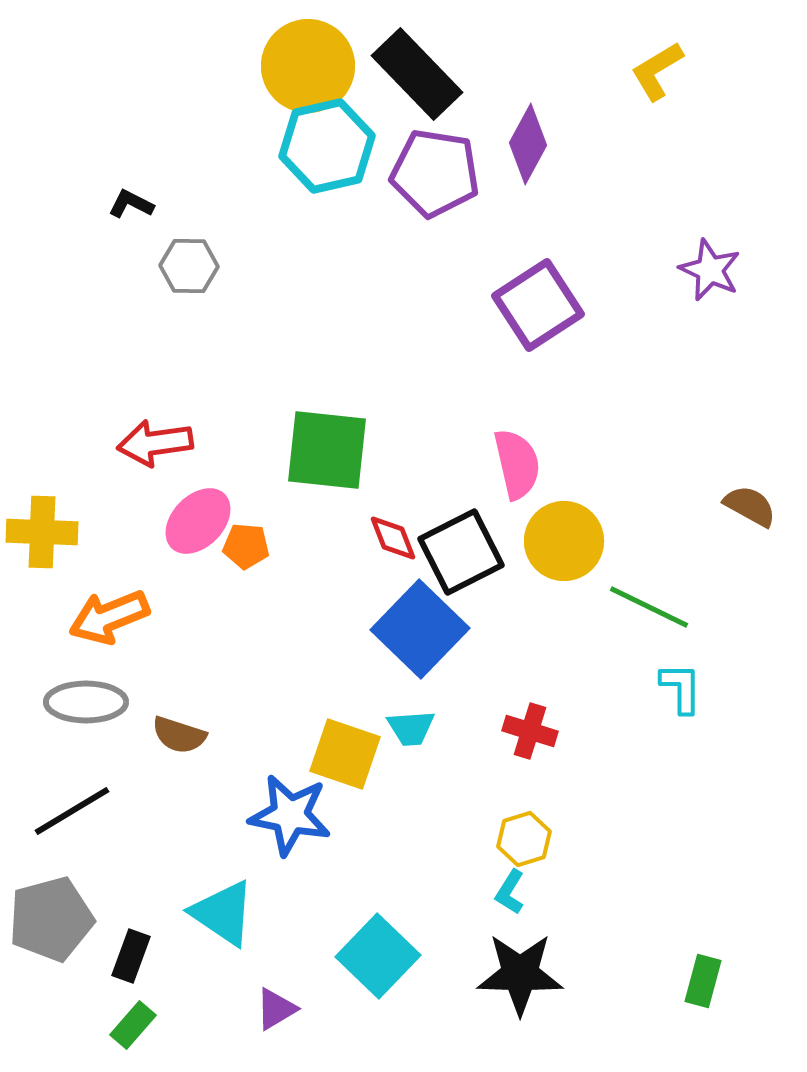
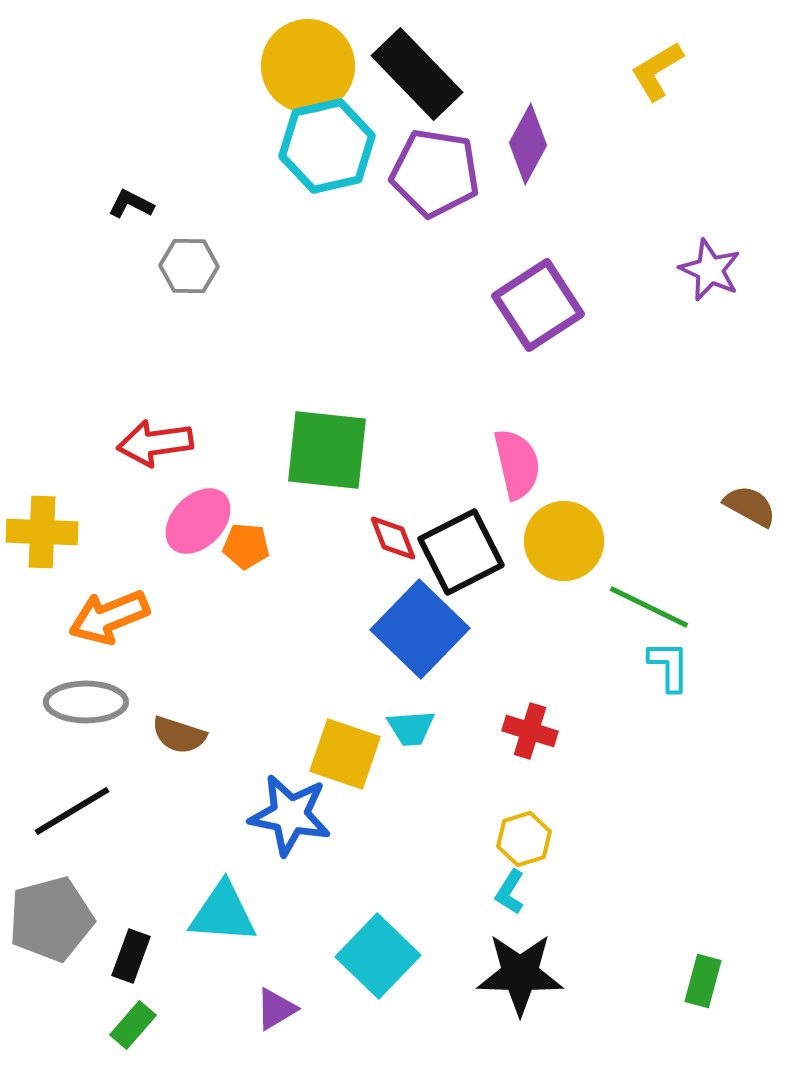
cyan L-shape at (681, 688): moved 12 px left, 22 px up
cyan triangle at (223, 913): rotated 30 degrees counterclockwise
